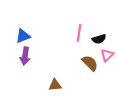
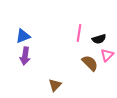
brown triangle: rotated 40 degrees counterclockwise
